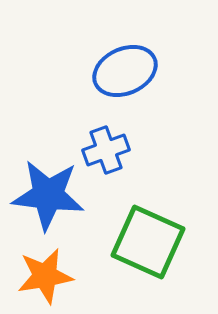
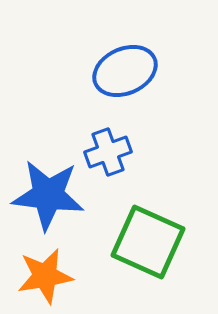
blue cross: moved 2 px right, 2 px down
